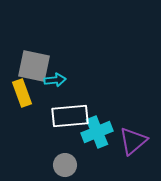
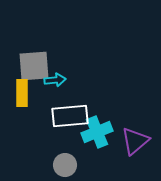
gray square: rotated 16 degrees counterclockwise
yellow rectangle: rotated 20 degrees clockwise
purple triangle: moved 2 px right
